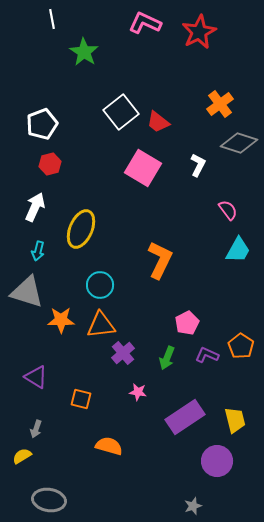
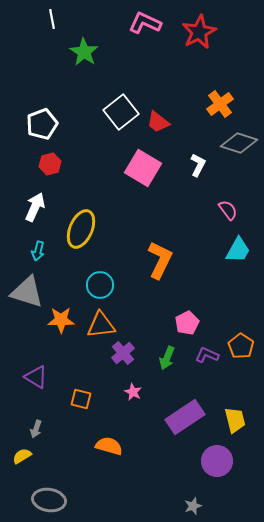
pink star: moved 5 px left; rotated 18 degrees clockwise
